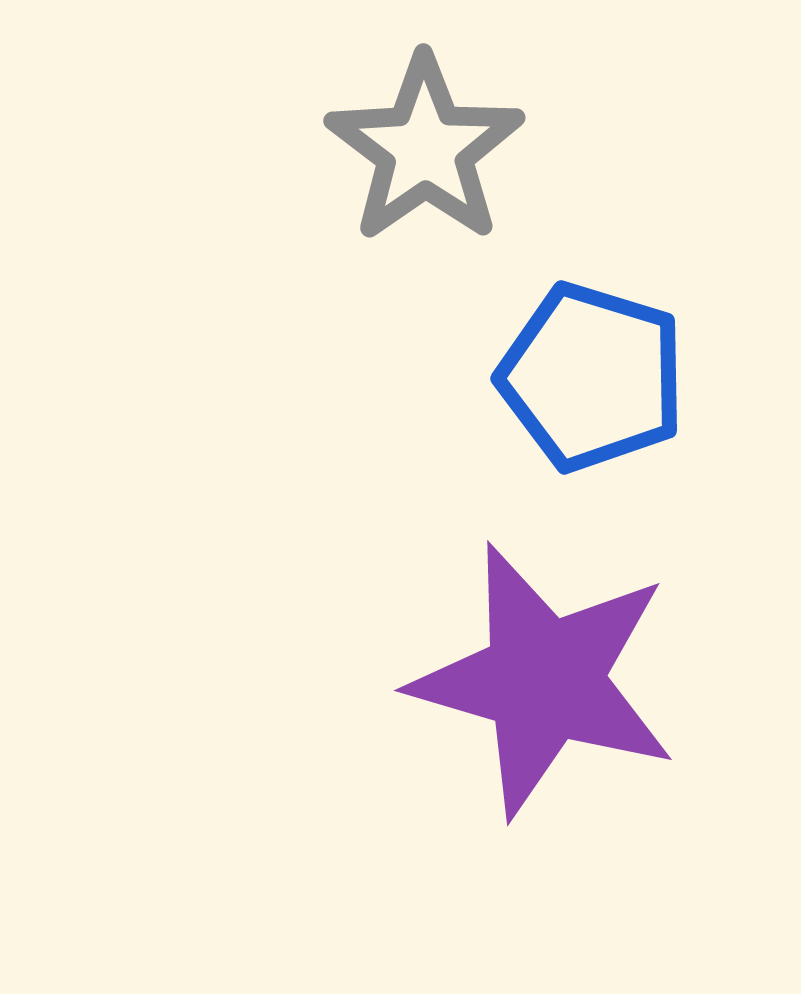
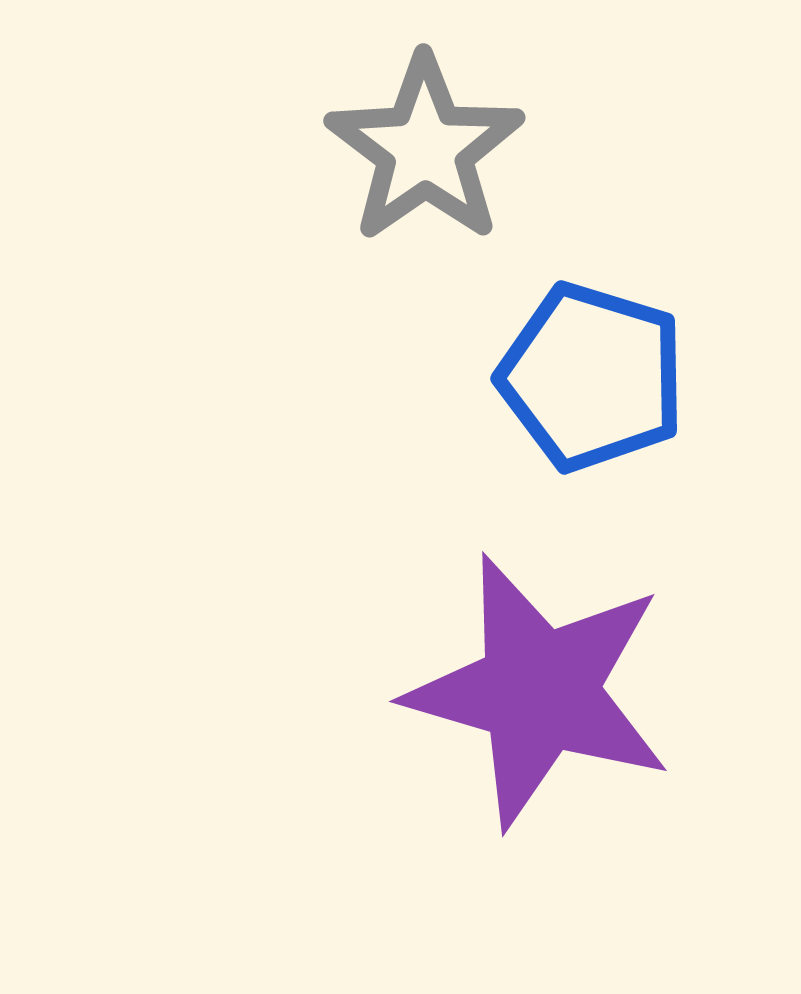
purple star: moved 5 px left, 11 px down
